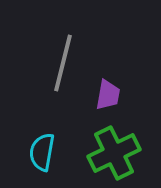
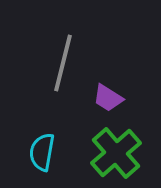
purple trapezoid: moved 3 px down; rotated 112 degrees clockwise
green cross: moved 2 px right; rotated 15 degrees counterclockwise
